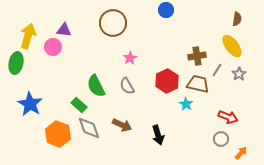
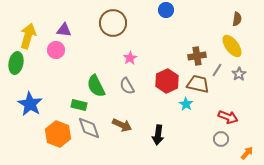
pink circle: moved 3 px right, 3 px down
green rectangle: rotated 28 degrees counterclockwise
black arrow: rotated 24 degrees clockwise
orange arrow: moved 6 px right
